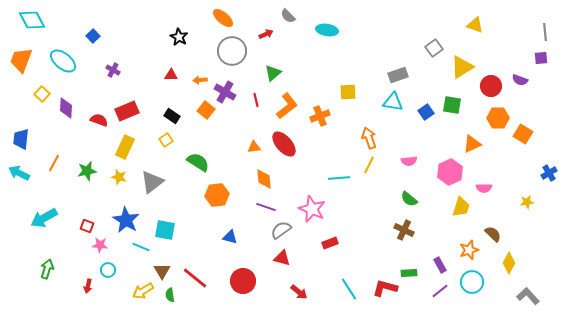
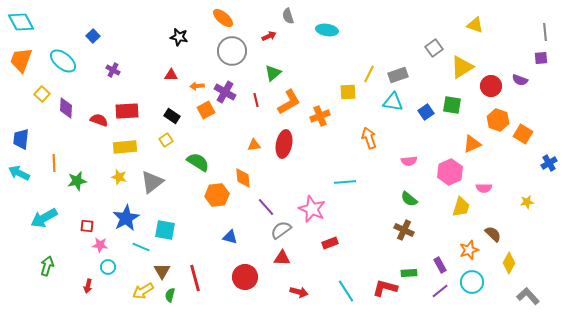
gray semicircle at (288, 16): rotated 28 degrees clockwise
cyan diamond at (32, 20): moved 11 px left, 2 px down
red arrow at (266, 34): moved 3 px right, 2 px down
black star at (179, 37): rotated 18 degrees counterclockwise
orange arrow at (200, 80): moved 3 px left, 6 px down
orange L-shape at (287, 106): moved 2 px right, 4 px up; rotated 8 degrees clockwise
orange square at (206, 110): rotated 24 degrees clockwise
red rectangle at (127, 111): rotated 20 degrees clockwise
orange hexagon at (498, 118): moved 2 px down; rotated 20 degrees clockwise
red ellipse at (284, 144): rotated 52 degrees clockwise
yellow rectangle at (125, 147): rotated 60 degrees clockwise
orange triangle at (254, 147): moved 2 px up
orange line at (54, 163): rotated 30 degrees counterclockwise
yellow line at (369, 165): moved 91 px up
green star at (87, 171): moved 10 px left, 10 px down
blue cross at (549, 173): moved 10 px up
cyan line at (339, 178): moved 6 px right, 4 px down
orange diamond at (264, 179): moved 21 px left, 1 px up
purple line at (266, 207): rotated 30 degrees clockwise
blue star at (126, 220): moved 2 px up; rotated 12 degrees clockwise
red square at (87, 226): rotated 16 degrees counterclockwise
red triangle at (282, 258): rotated 12 degrees counterclockwise
green arrow at (47, 269): moved 3 px up
cyan circle at (108, 270): moved 3 px up
red line at (195, 278): rotated 36 degrees clockwise
red circle at (243, 281): moved 2 px right, 4 px up
cyan line at (349, 289): moved 3 px left, 2 px down
red arrow at (299, 292): rotated 24 degrees counterclockwise
green semicircle at (170, 295): rotated 24 degrees clockwise
